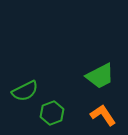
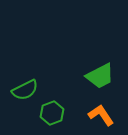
green semicircle: moved 1 px up
orange L-shape: moved 2 px left
